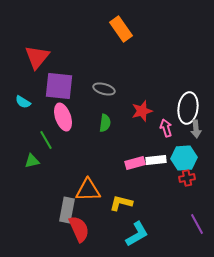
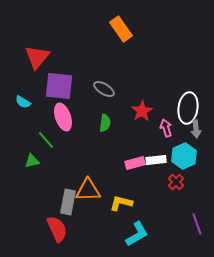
gray ellipse: rotated 15 degrees clockwise
red star: rotated 15 degrees counterclockwise
green line: rotated 12 degrees counterclockwise
cyan hexagon: moved 2 px up; rotated 20 degrees counterclockwise
red cross: moved 11 px left, 4 px down; rotated 35 degrees counterclockwise
gray rectangle: moved 1 px right, 8 px up
purple line: rotated 10 degrees clockwise
red semicircle: moved 22 px left
